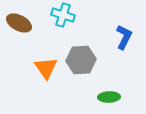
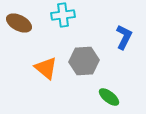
cyan cross: rotated 25 degrees counterclockwise
gray hexagon: moved 3 px right, 1 px down
orange triangle: rotated 15 degrees counterclockwise
green ellipse: rotated 40 degrees clockwise
